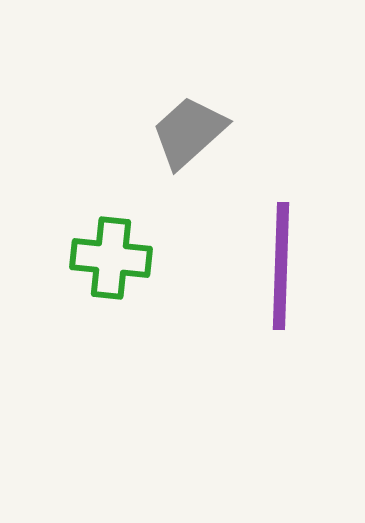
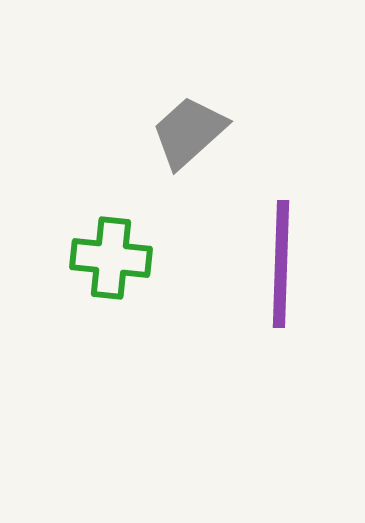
purple line: moved 2 px up
